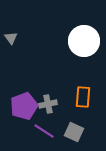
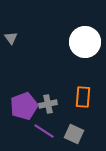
white circle: moved 1 px right, 1 px down
gray square: moved 2 px down
